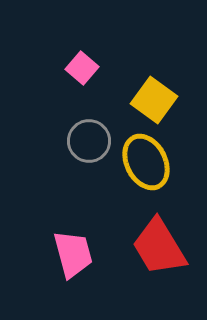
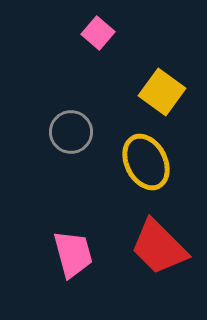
pink square: moved 16 px right, 35 px up
yellow square: moved 8 px right, 8 px up
gray circle: moved 18 px left, 9 px up
red trapezoid: rotated 14 degrees counterclockwise
